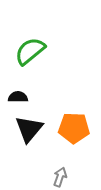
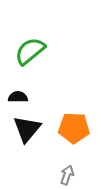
black triangle: moved 2 px left
gray arrow: moved 7 px right, 2 px up
